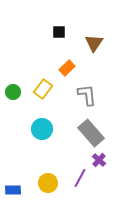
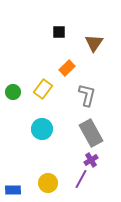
gray L-shape: rotated 20 degrees clockwise
gray rectangle: rotated 12 degrees clockwise
purple cross: moved 8 px left; rotated 16 degrees clockwise
purple line: moved 1 px right, 1 px down
